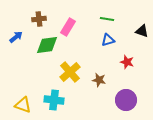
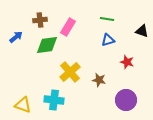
brown cross: moved 1 px right, 1 px down
